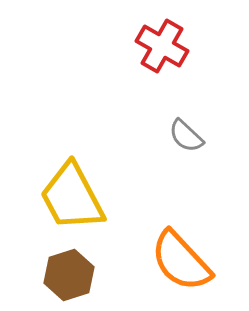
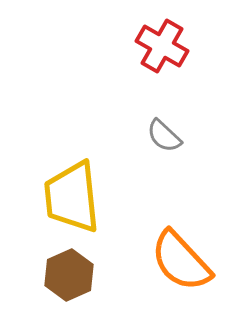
gray semicircle: moved 22 px left
yellow trapezoid: rotated 22 degrees clockwise
brown hexagon: rotated 6 degrees counterclockwise
